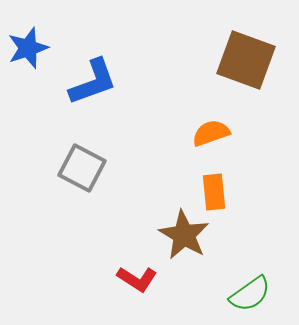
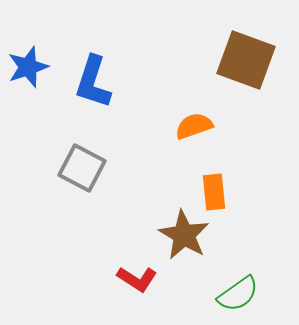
blue star: moved 19 px down
blue L-shape: rotated 128 degrees clockwise
orange semicircle: moved 17 px left, 7 px up
green semicircle: moved 12 px left
